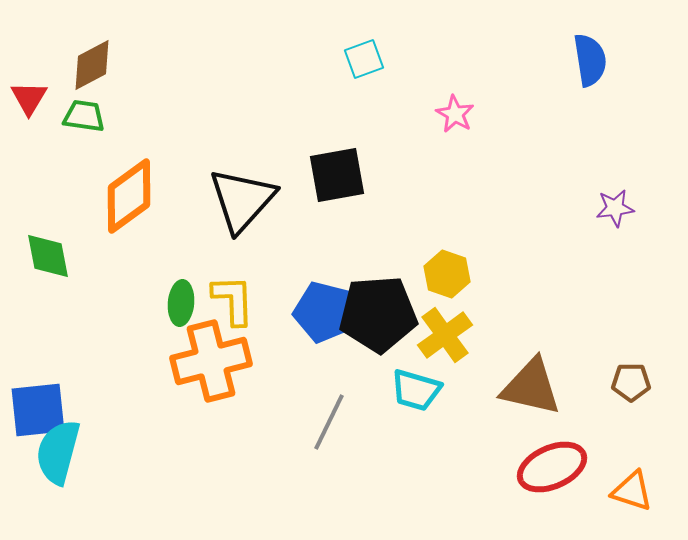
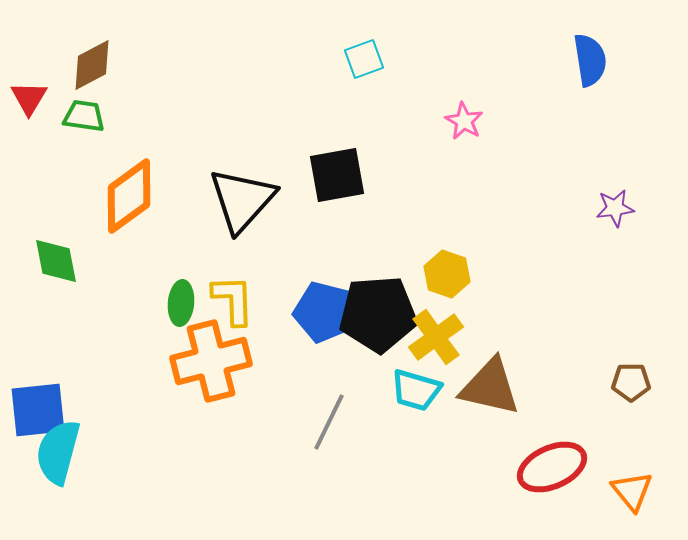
pink star: moved 9 px right, 7 px down
green diamond: moved 8 px right, 5 px down
yellow cross: moved 9 px left, 2 px down
brown triangle: moved 41 px left
orange triangle: rotated 33 degrees clockwise
